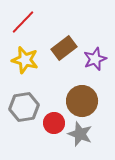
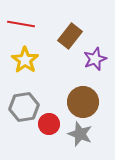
red line: moved 2 px left, 2 px down; rotated 56 degrees clockwise
brown rectangle: moved 6 px right, 12 px up; rotated 15 degrees counterclockwise
yellow star: rotated 20 degrees clockwise
brown circle: moved 1 px right, 1 px down
red circle: moved 5 px left, 1 px down
